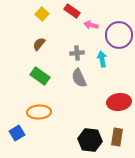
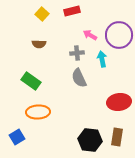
red rectangle: rotated 49 degrees counterclockwise
pink arrow: moved 1 px left, 10 px down; rotated 16 degrees clockwise
brown semicircle: rotated 128 degrees counterclockwise
green rectangle: moved 9 px left, 5 px down
orange ellipse: moved 1 px left
blue square: moved 4 px down
